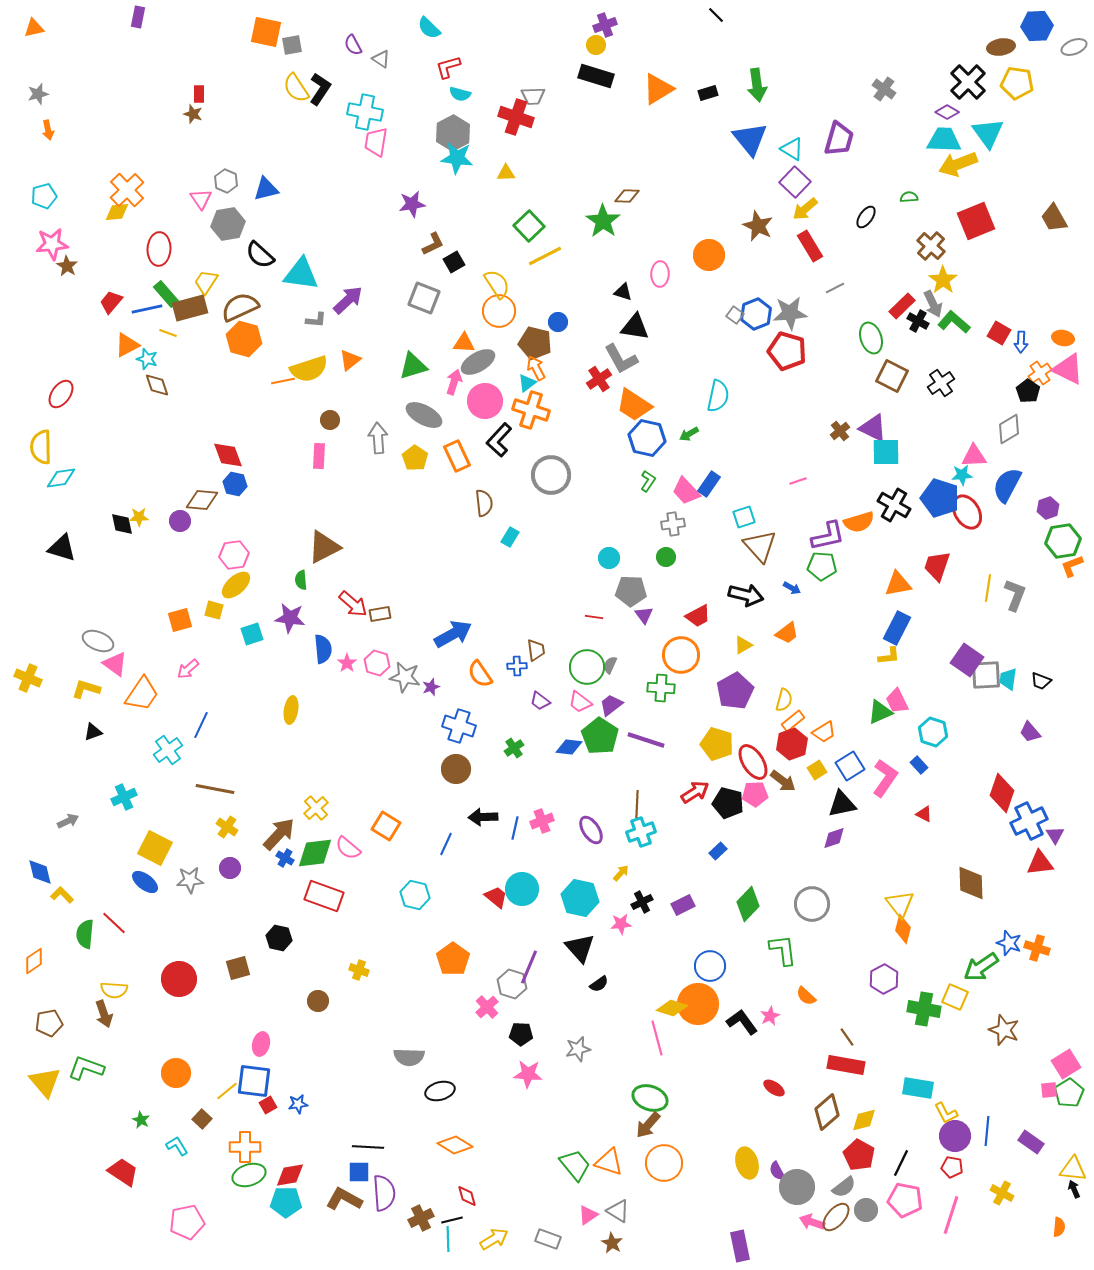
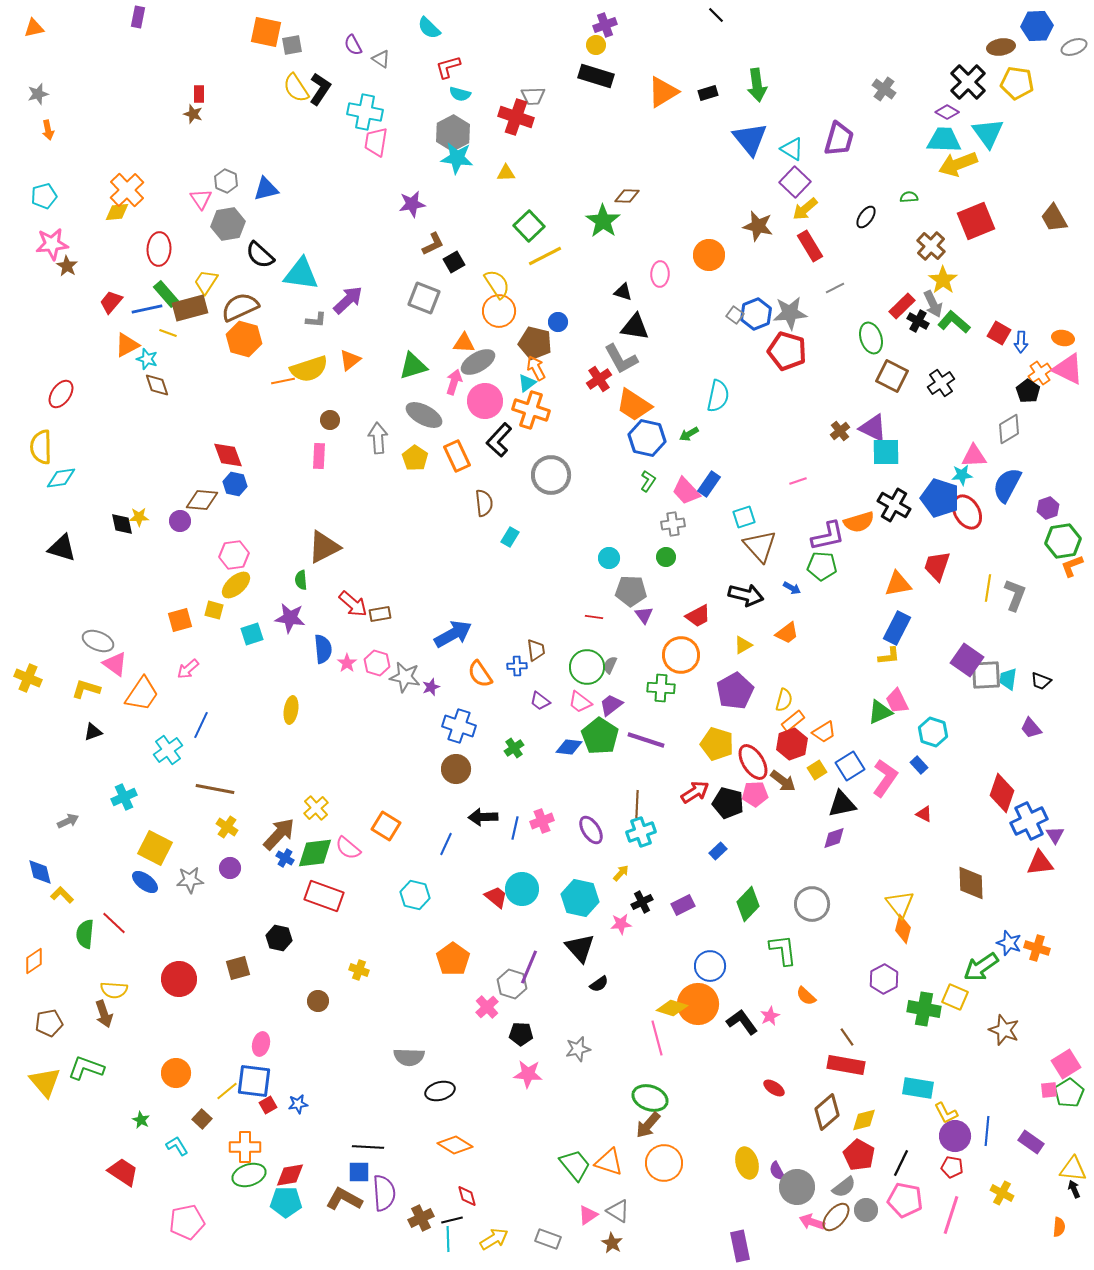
orange triangle at (658, 89): moved 5 px right, 3 px down
brown star at (758, 226): rotated 12 degrees counterclockwise
purple trapezoid at (1030, 732): moved 1 px right, 4 px up
